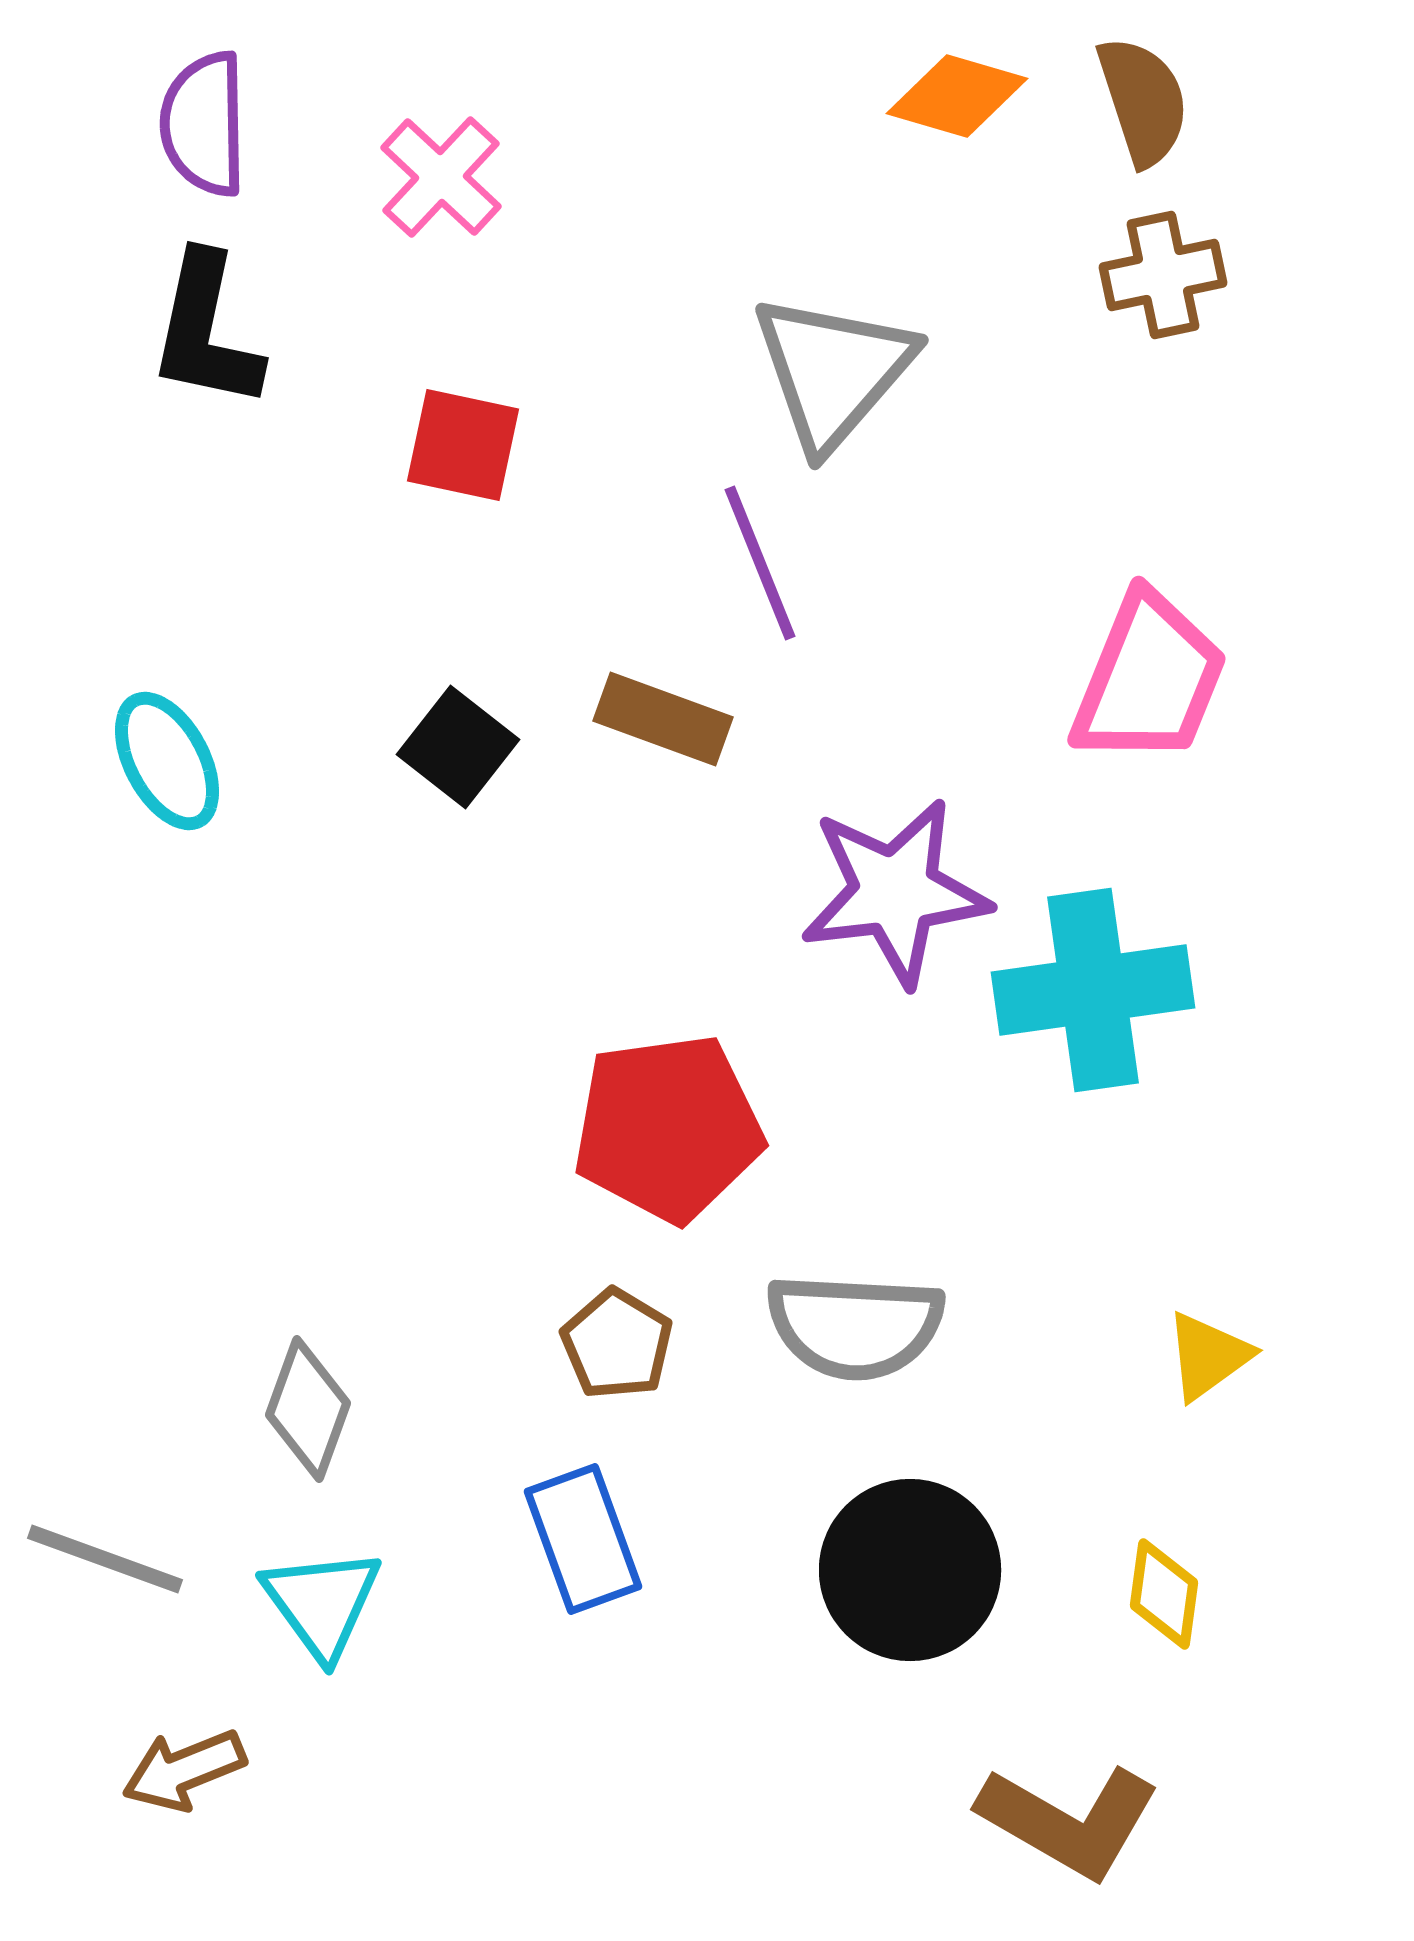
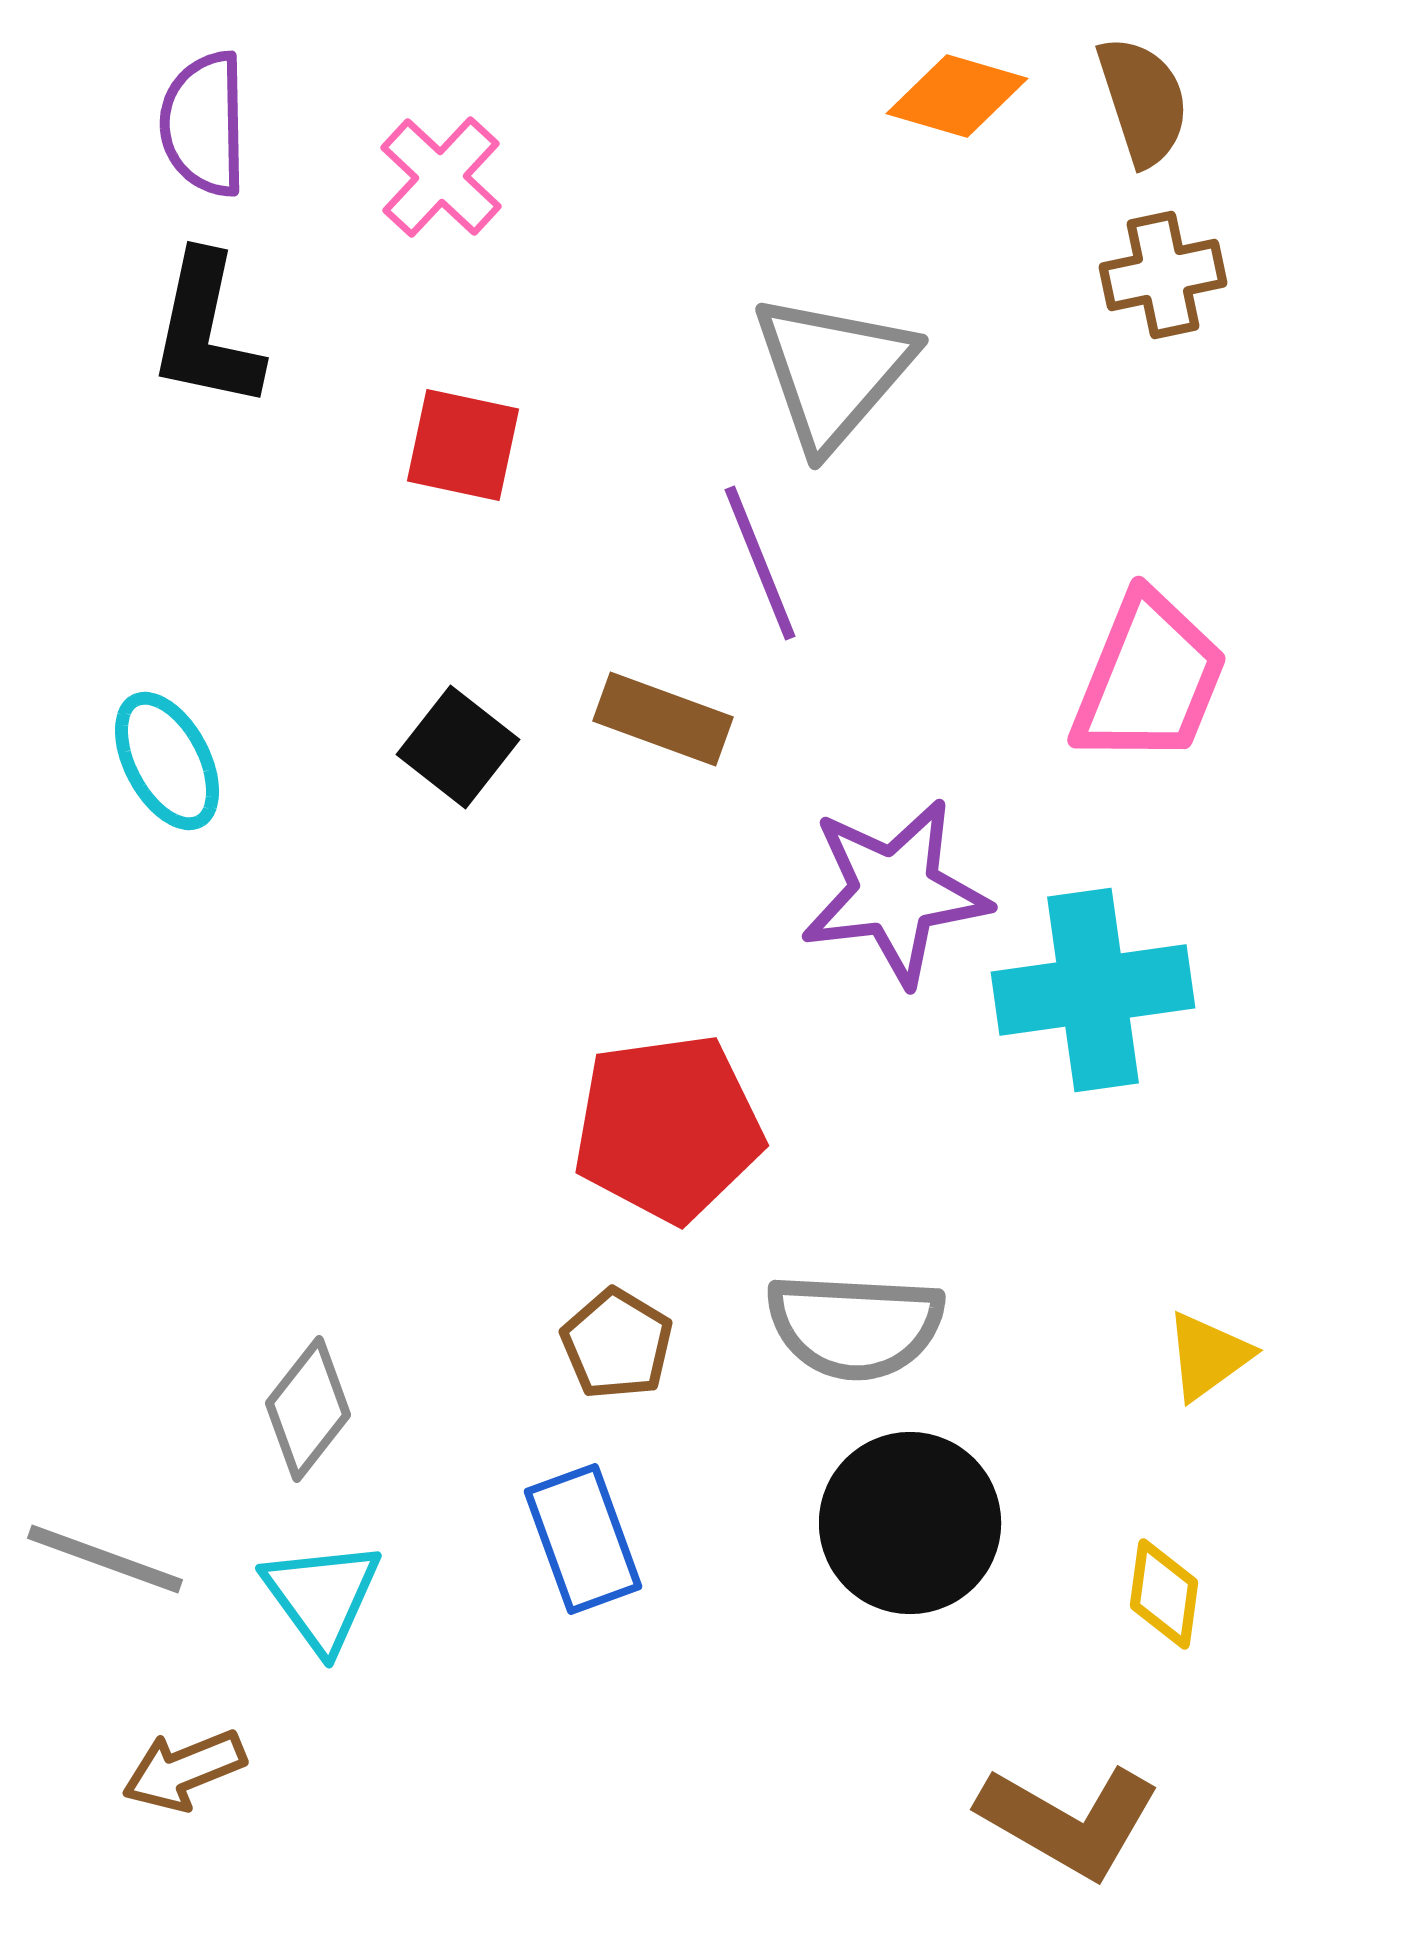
gray diamond: rotated 18 degrees clockwise
black circle: moved 47 px up
cyan triangle: moved 7 px up
